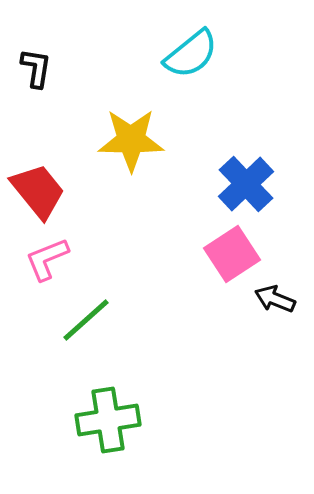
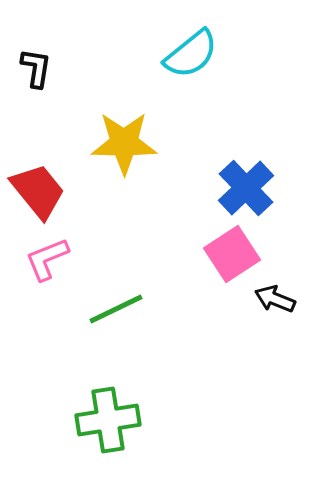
yellow star: moved 7 px left, 3 px down
blue cross: moved 4 px down
green line: moved 30 px right, 11 px up; rotated 16 degrees clockwise
